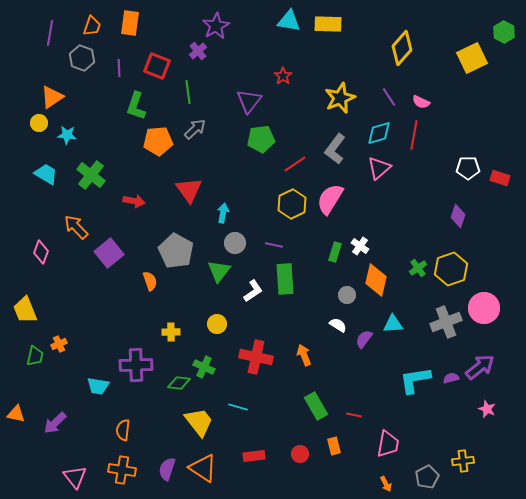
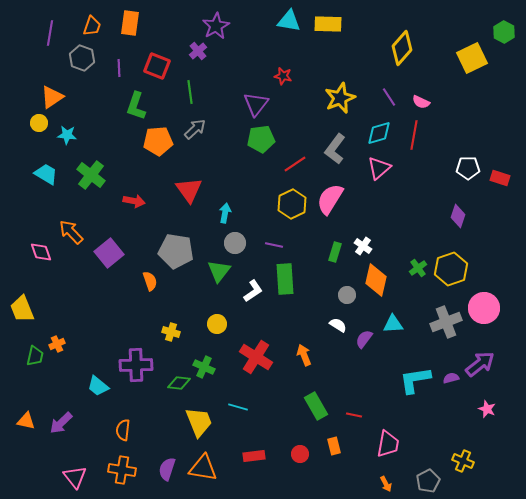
red star at (283, 76): rotated 24 degrees counterclockwise
green line at (188, 92): moved 2 px right
purple triangle at (249, 101): moved 7 px right, 3 px down
cyan arrow at (223, 213): moved 2 px right
orange arrow at (76, 227): moved 5 px left, 5 px down
white cross at (360, 246): moved 3 px right
gray pentagon at (176, 251): rotated 20 degrees counterclockwise
pink diamond at (41, 252): rotated 40 degrees counterclockwise
yellow trapezoid at (25, 310): moved 3 px left, 1 px up
yellow cross at (171, 332): rotated 18 degrees clockwise
orange cross at (59, 344): moved 2 px left
red cross at (256, 357): rotated 20 degrees clockwise
purple arrow at (480, 367): moved 3 px up
cyan trapezoid at (98, 386): rotated 30 degrees clockwise
orange triangle at (16, 414): moved 10 px right, 7 px down
yellow trapezoid at (199, 422): rotated 16 degrees clockwise
purple arrow at (55, 423): moved 6 px right
yellow cross at (463, 461): rotated 30 degrees clockwise
orange triangle at (203, 468): rotated 24 degrees counterclockwise
gray pentagon at (427, 477): moved 1 px right, 4 px down
